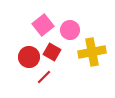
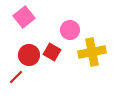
pink square: moved 19 px left, 8 px up
red circle: moved 2 px up
red line: moved 28 px left
